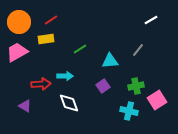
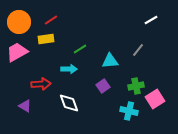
cyan arrow: moved 4 px right, 7 px up
pink square: moved 2 px left, 1 px up
